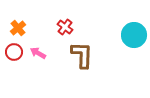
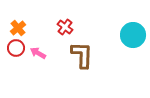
cyan circle: moved 1 px left
red circle: moved 2 px right, 4 px up
